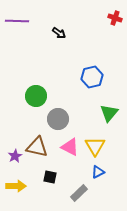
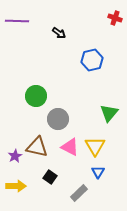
blue hexagon: moved 17 px up
blue triangle: rotated 32 degrees counterclockwise
black square: rotated 24 degrees clockwise
